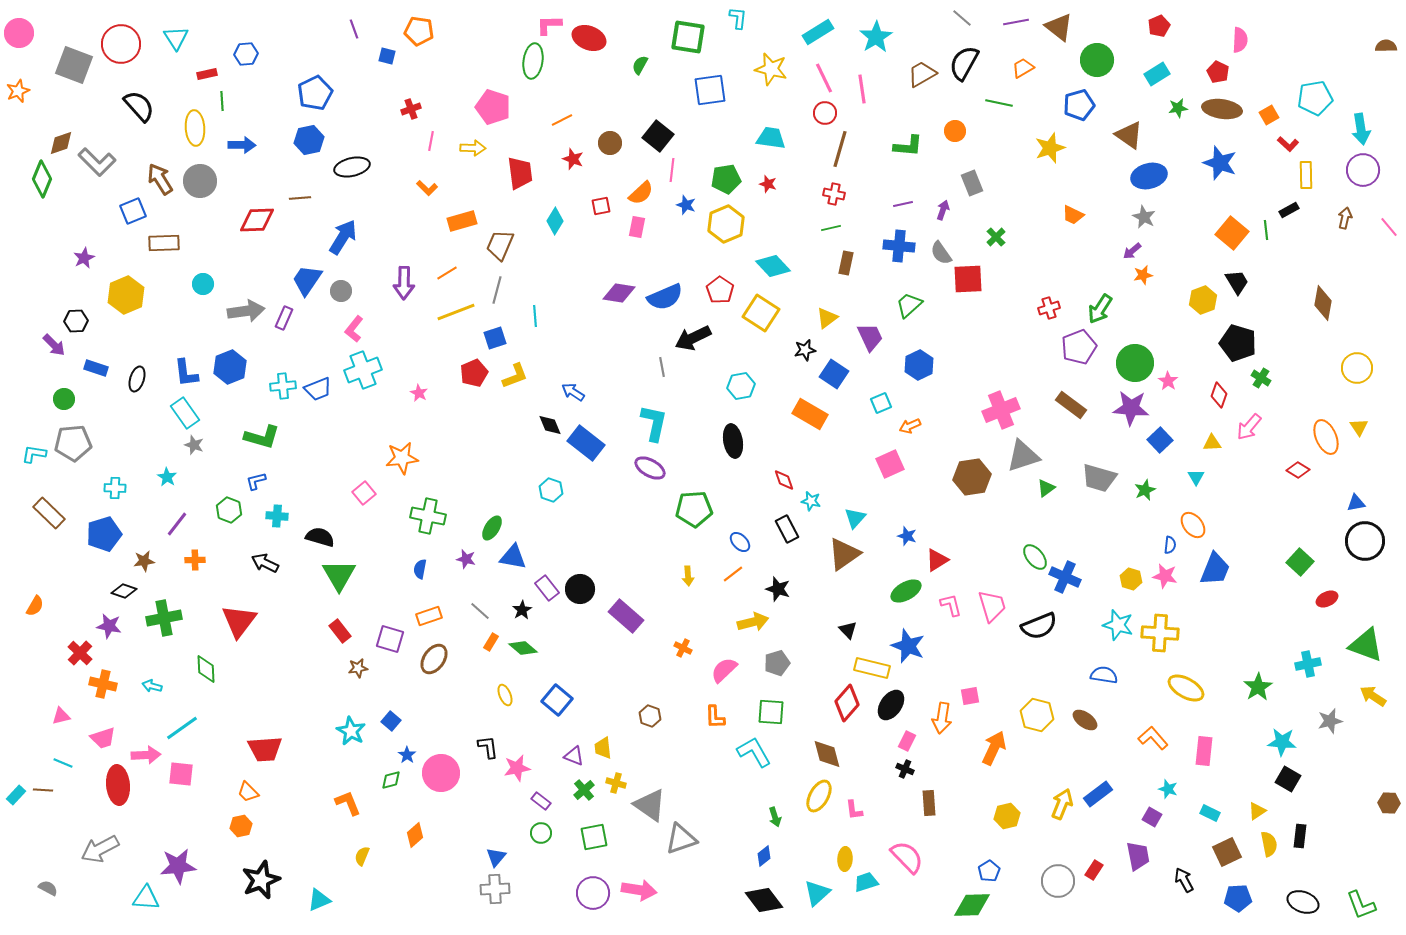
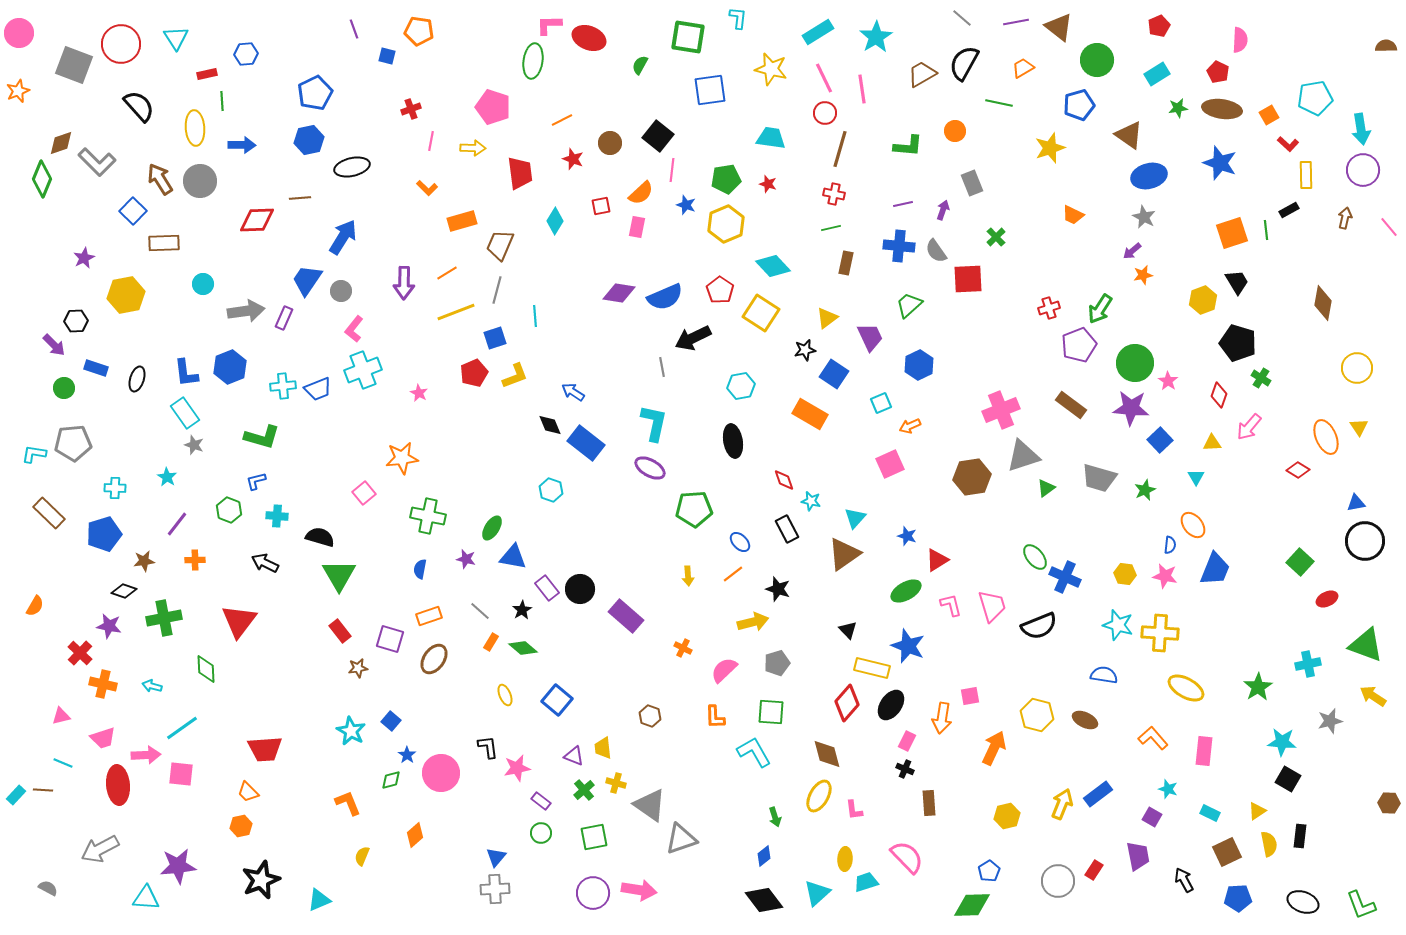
blue square at (133, 211): rotated 24 degrees counterclockwise
orange square at (1232, 233): rotated 32 degrees clockwise
gray semicircle at (941, 253): moved 5 px left, 2 px up
yellow hexagon at (126, 295): rotated 12 degrees clockwise
purple pentagon at (1079, 347): moved 2 px up
green circle at (64, 399): moved 11 px up
yellow hexagon at (1131, 579): moved 6 px left, 5 px up; rotated 10 degrees counterclockwise
brown ellipse at (1085, 720): rotated 10 degrees counterclockwise
